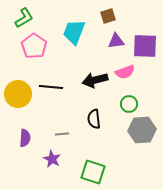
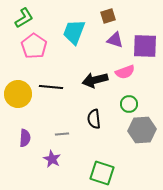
purple triangle: moved 1 px left, 1 px up; rotated 24 degrees clockwise
green square: moved 9 px right, 1 px down
